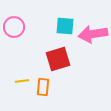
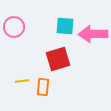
pink arrow: rotated 8 degrees clockwise
